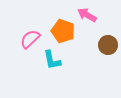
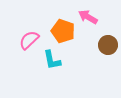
pink arrow: moved 1 px right, 2 px down
pink semicircle: moved 1 px left, 1 px down
